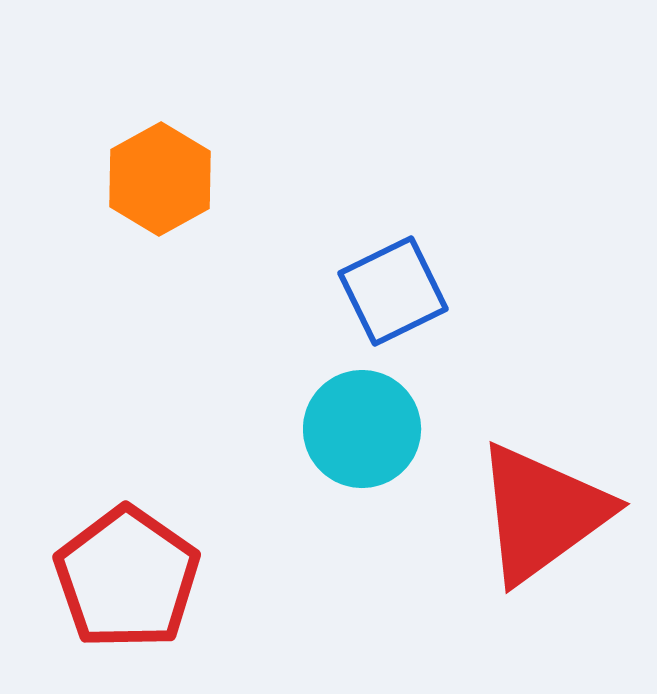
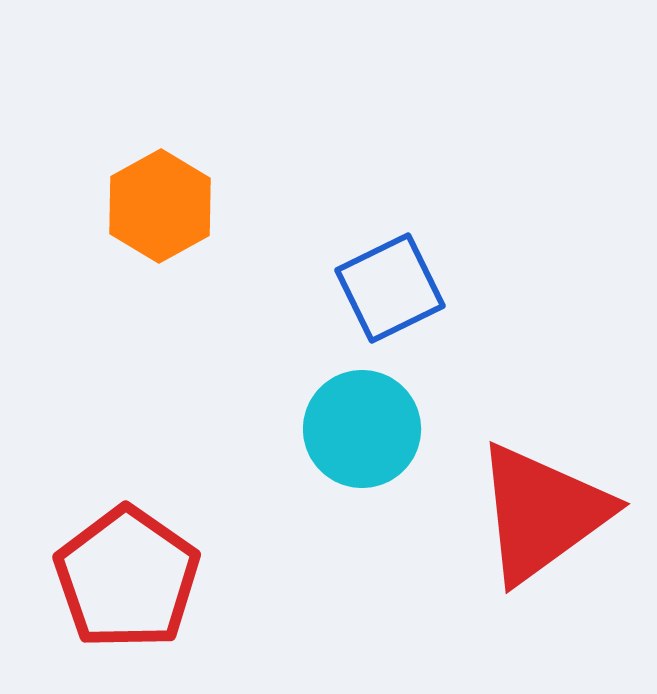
orange hexagon: moved 27 px down
blue square: moved 3 px left, 3 px up
